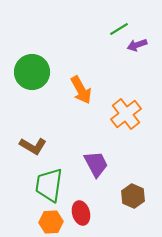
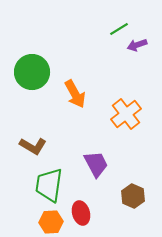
orange arrow: moved 6 px left, 4 px down
